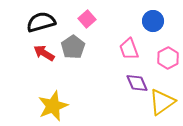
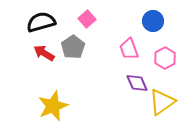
pink hexagon: moved 3 px left
